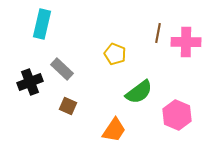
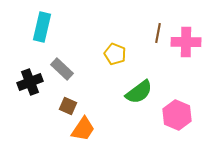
cyan rectangle: moved 3 px down
orange trapezoid: moved 31 px left, 1 px up
